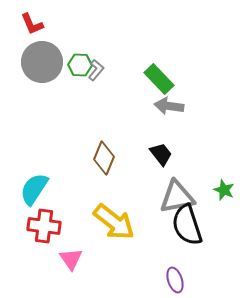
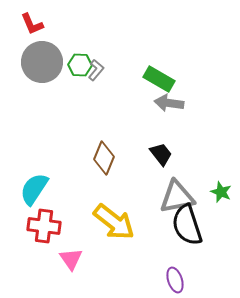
green rectangle: rotated 16 degrees counterclockwise
gray arrow: moved 3 px up
green star: moved 3 px left, 2 px down
